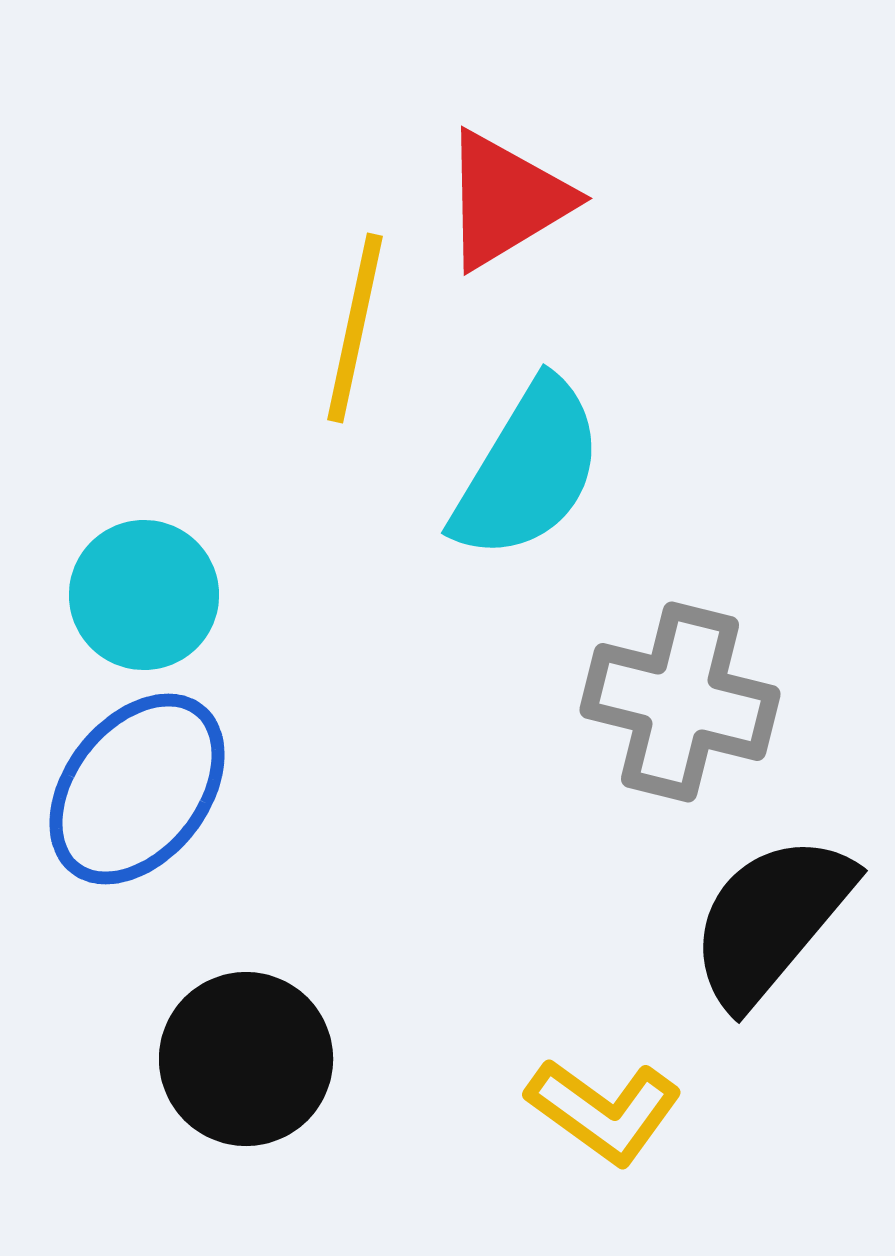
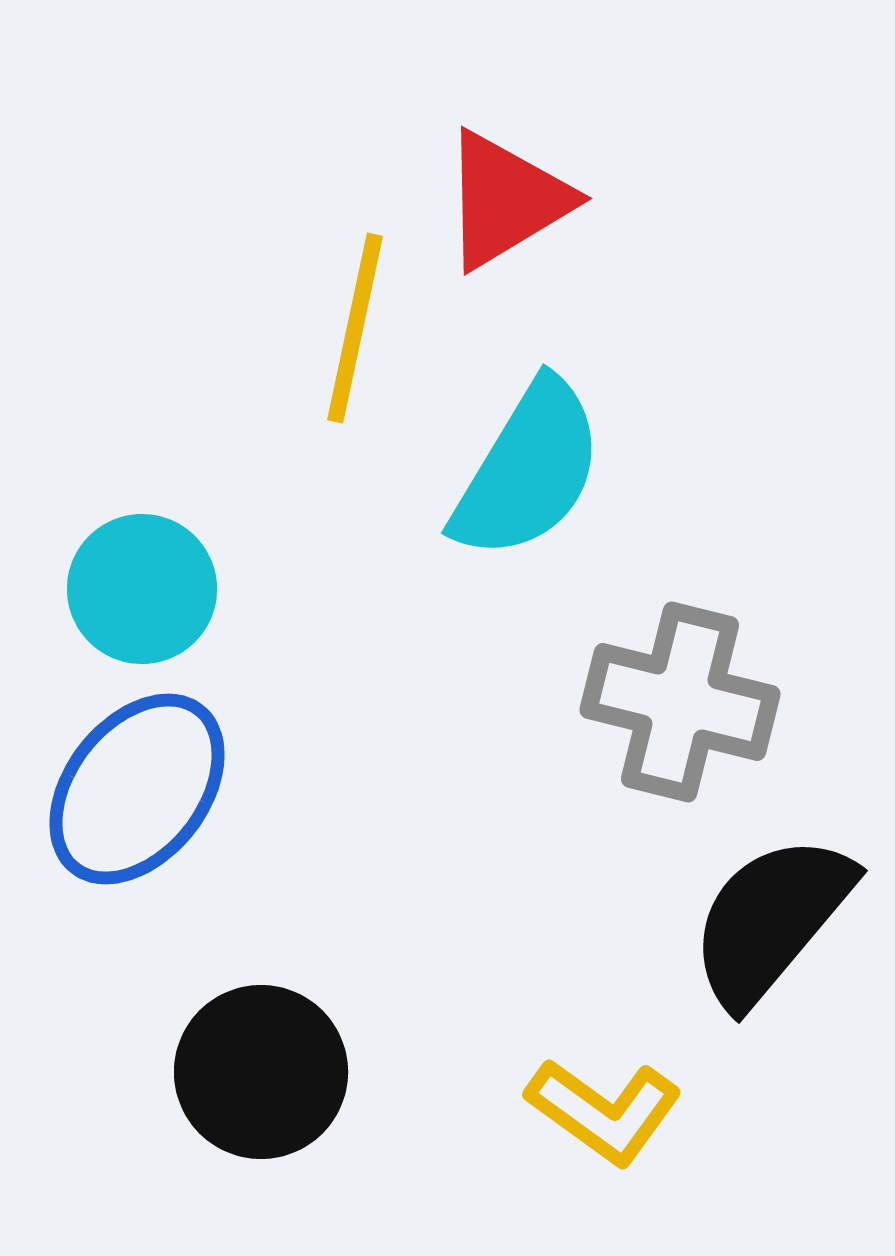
cyan circle: moved 2 px left, 6 px up
black circle: moved 15 px right, 13 px down
